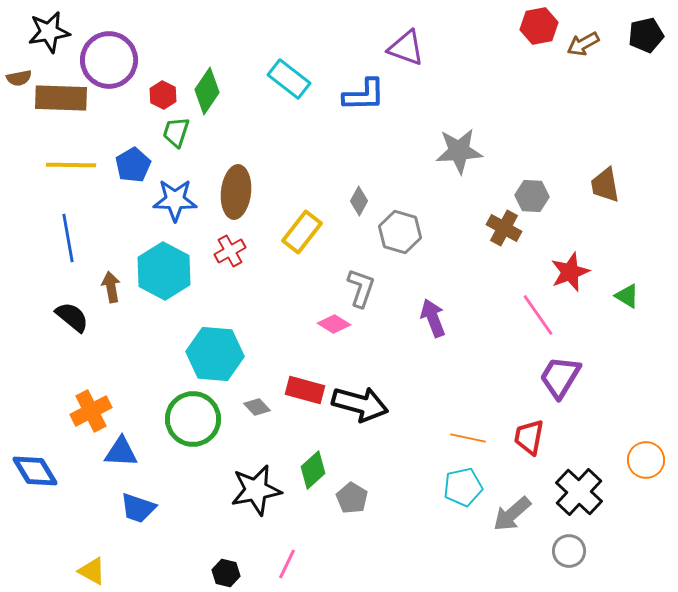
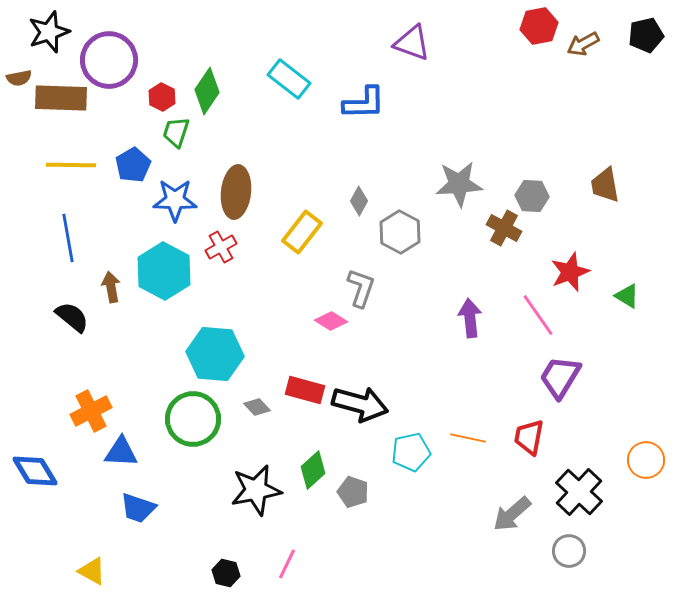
black star at (49, 32): rotated 9 degrees counterclockwise
purple triangle at (406, 48): moved 6 px right, 5 px up
red hexagon at (163, 95): moved 1 px left, 2 px down
blue L-shape at (364, 95): moved 8 px down
gray star at (459, 151): moved 33 px down
gray hexagon at (400, 232): rotated 12 degrees clockwise
red cross at (230, 251): moved 9 px left, 4 px up
purple arrow at (433, 318): moved 37 px right; rotated 15 degrees clockwise
pink diamond at (334, 324): moved 3 px left, 3 px up
cyan pentagon at (463, 487): moved 52 px left, 35 px up
gray pentagon at (352, 498): moved 1 px right, 6 px up; rotated 12 degrees counterclockwise
